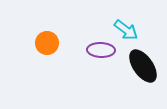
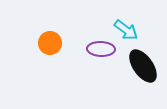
orange circle: moved 3 px right
purple ellipse: moved 1 px up
